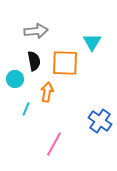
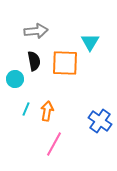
cyan triangle: moved 2 px left
orange arrow: moved 19 px down
